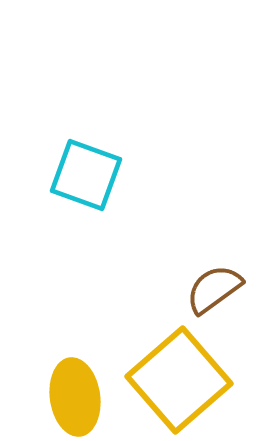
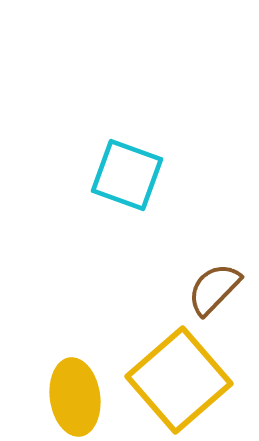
cyan square: moved 41 px right
brown semicircle: rotated 10 degrees counterclockwise
